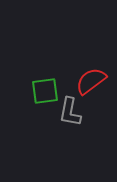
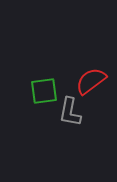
green square: moved 1 px left
